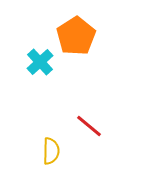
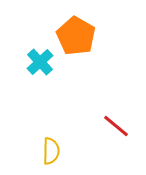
orange pentagon: rotated 9 degrees counterclockwise
red line: moved 27 px right
